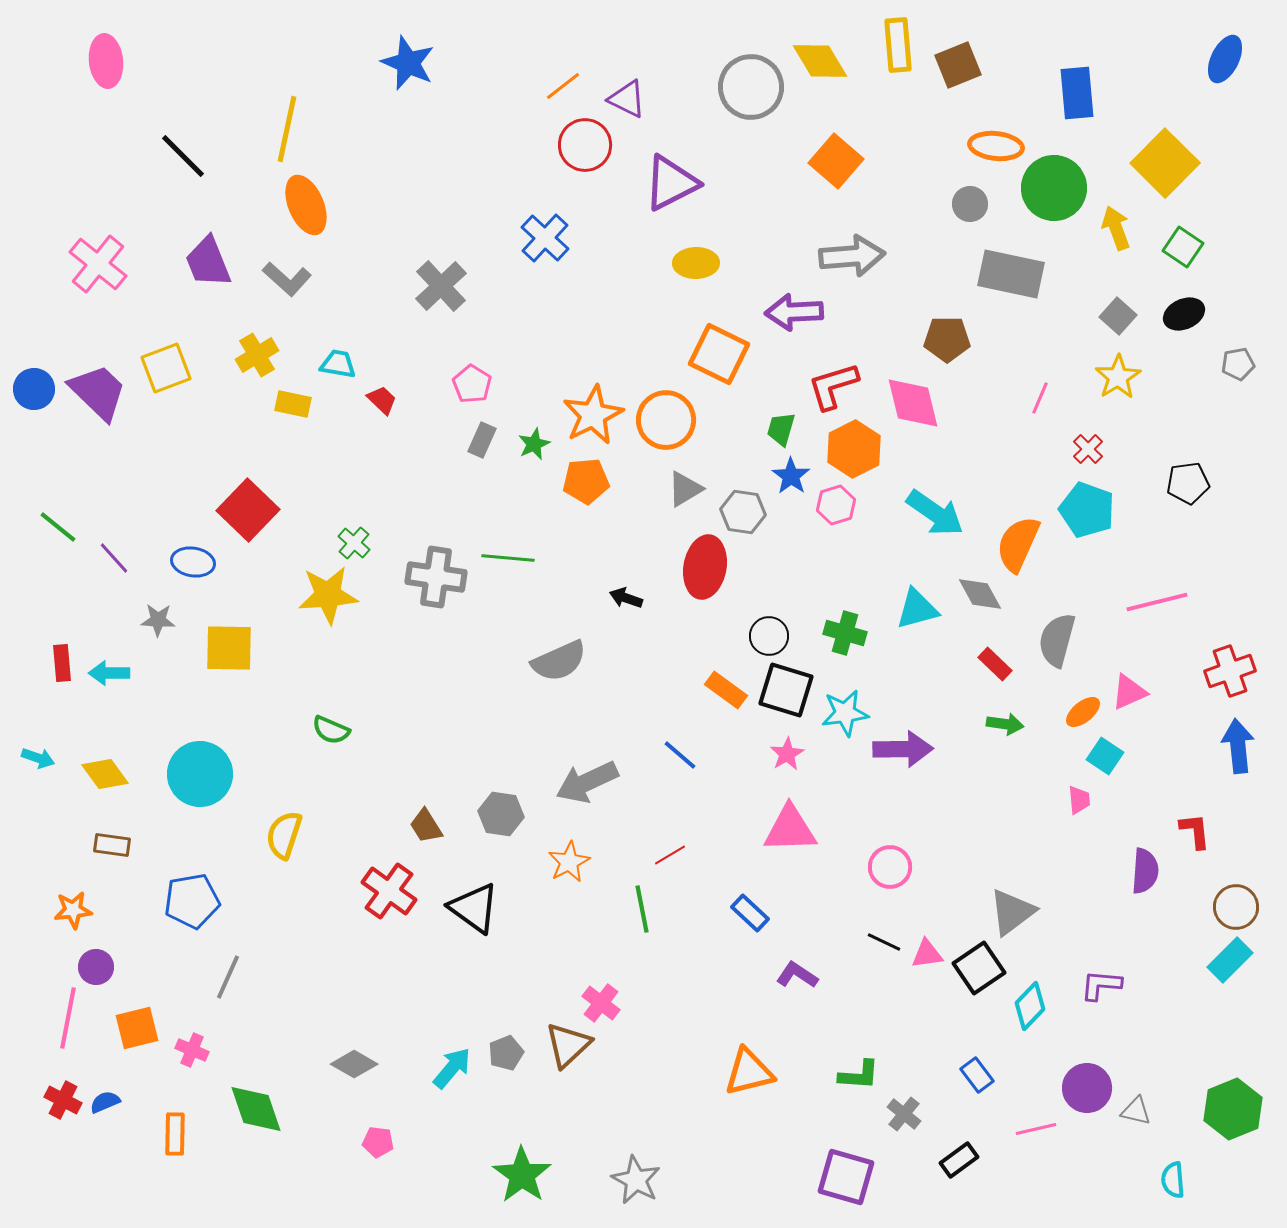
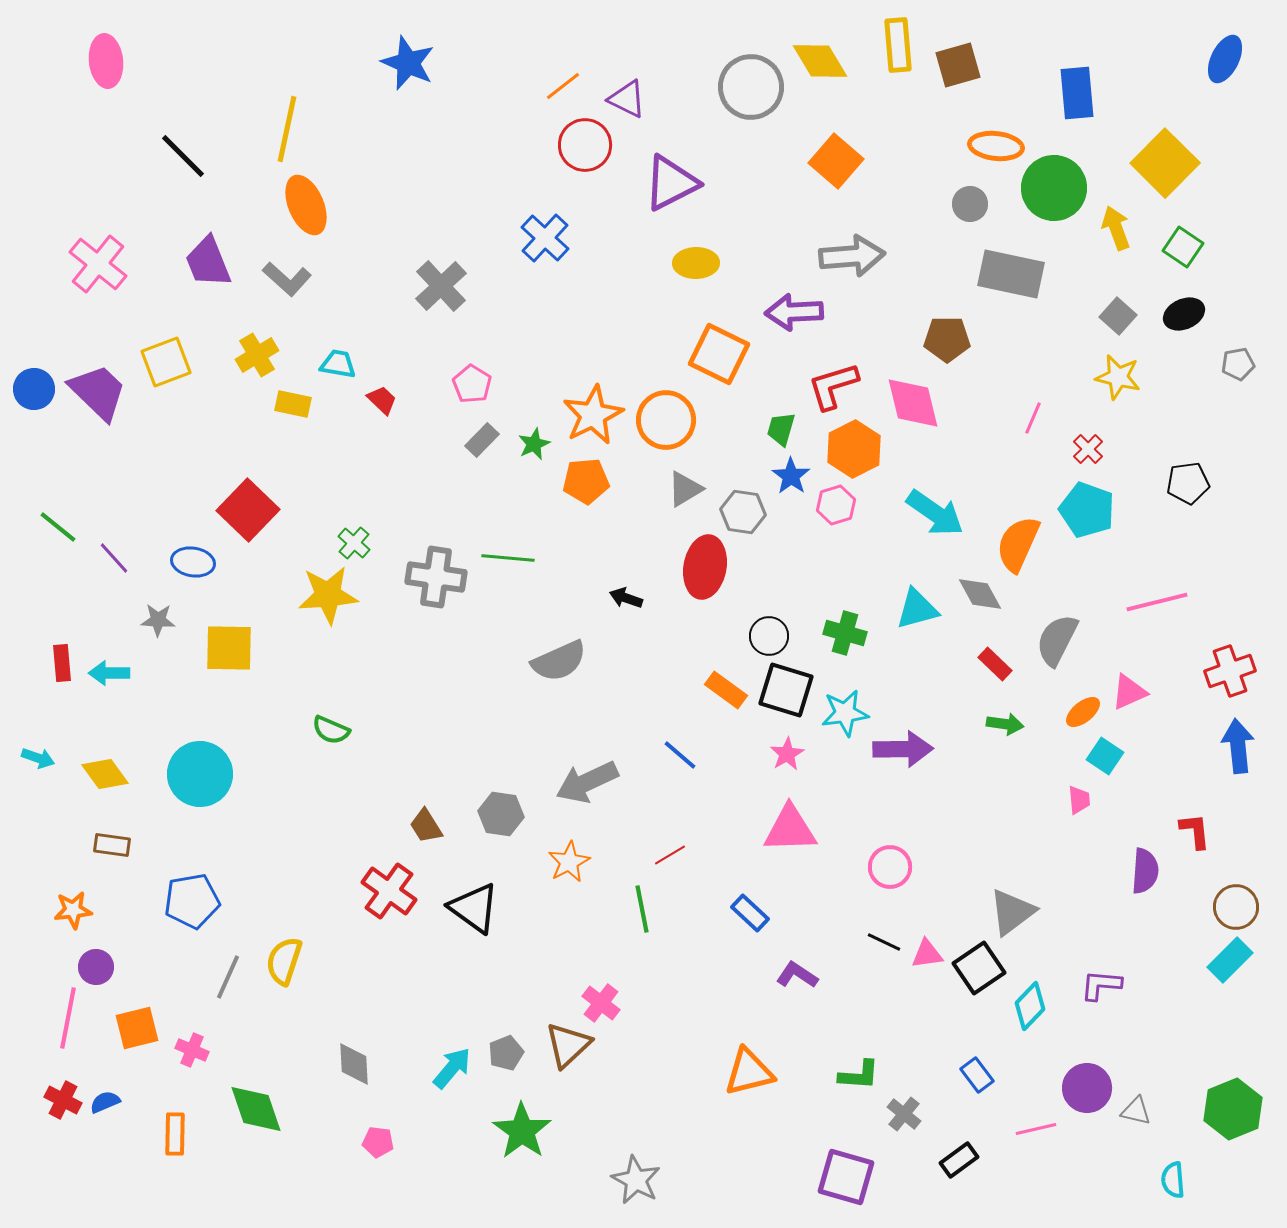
brown square at (958, 65): rotated 6 degrees clockwise
yellow square at (166, 368): moved 6 px up
yellow star at (1118, 377): rotated 27 degrees counterclockwise
pink line at (1040, 398): moved 7 px left, 20 px down
gray rectangle at (482, 440): rotated 20 degrees clockwise
gray semicircle at (1057, 640): rotated 12 degrees clockwise
yellow semicircle at (284, 835): moved 126 px down
gray diamond at (354, 1064): rotated 57 degrees clockwise
green star at (522, 1175): moved 44 px up
